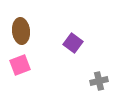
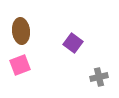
gray cross: moved 4 px up
